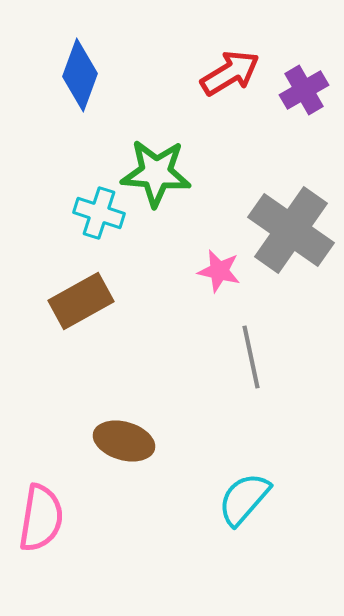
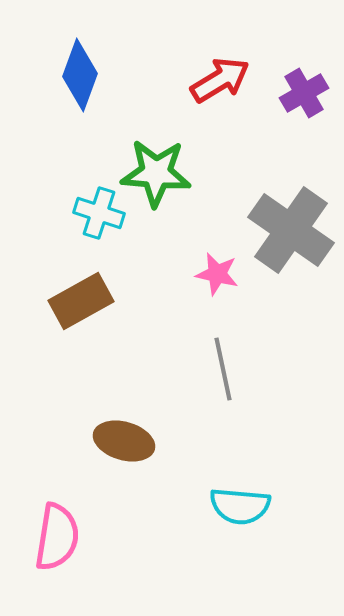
red arrow: moved 10 px left, 7 px down
purple cross: moved 3 px down
pink star: moved 2 px left, 3 px down
gray line: moved 28 px left, 12 px down
cyan semicircle: moved 4 px left, 7 px down; rotated 126 degrees counterclockwise
pink semicircle: moved 16 px right, 19 px down
